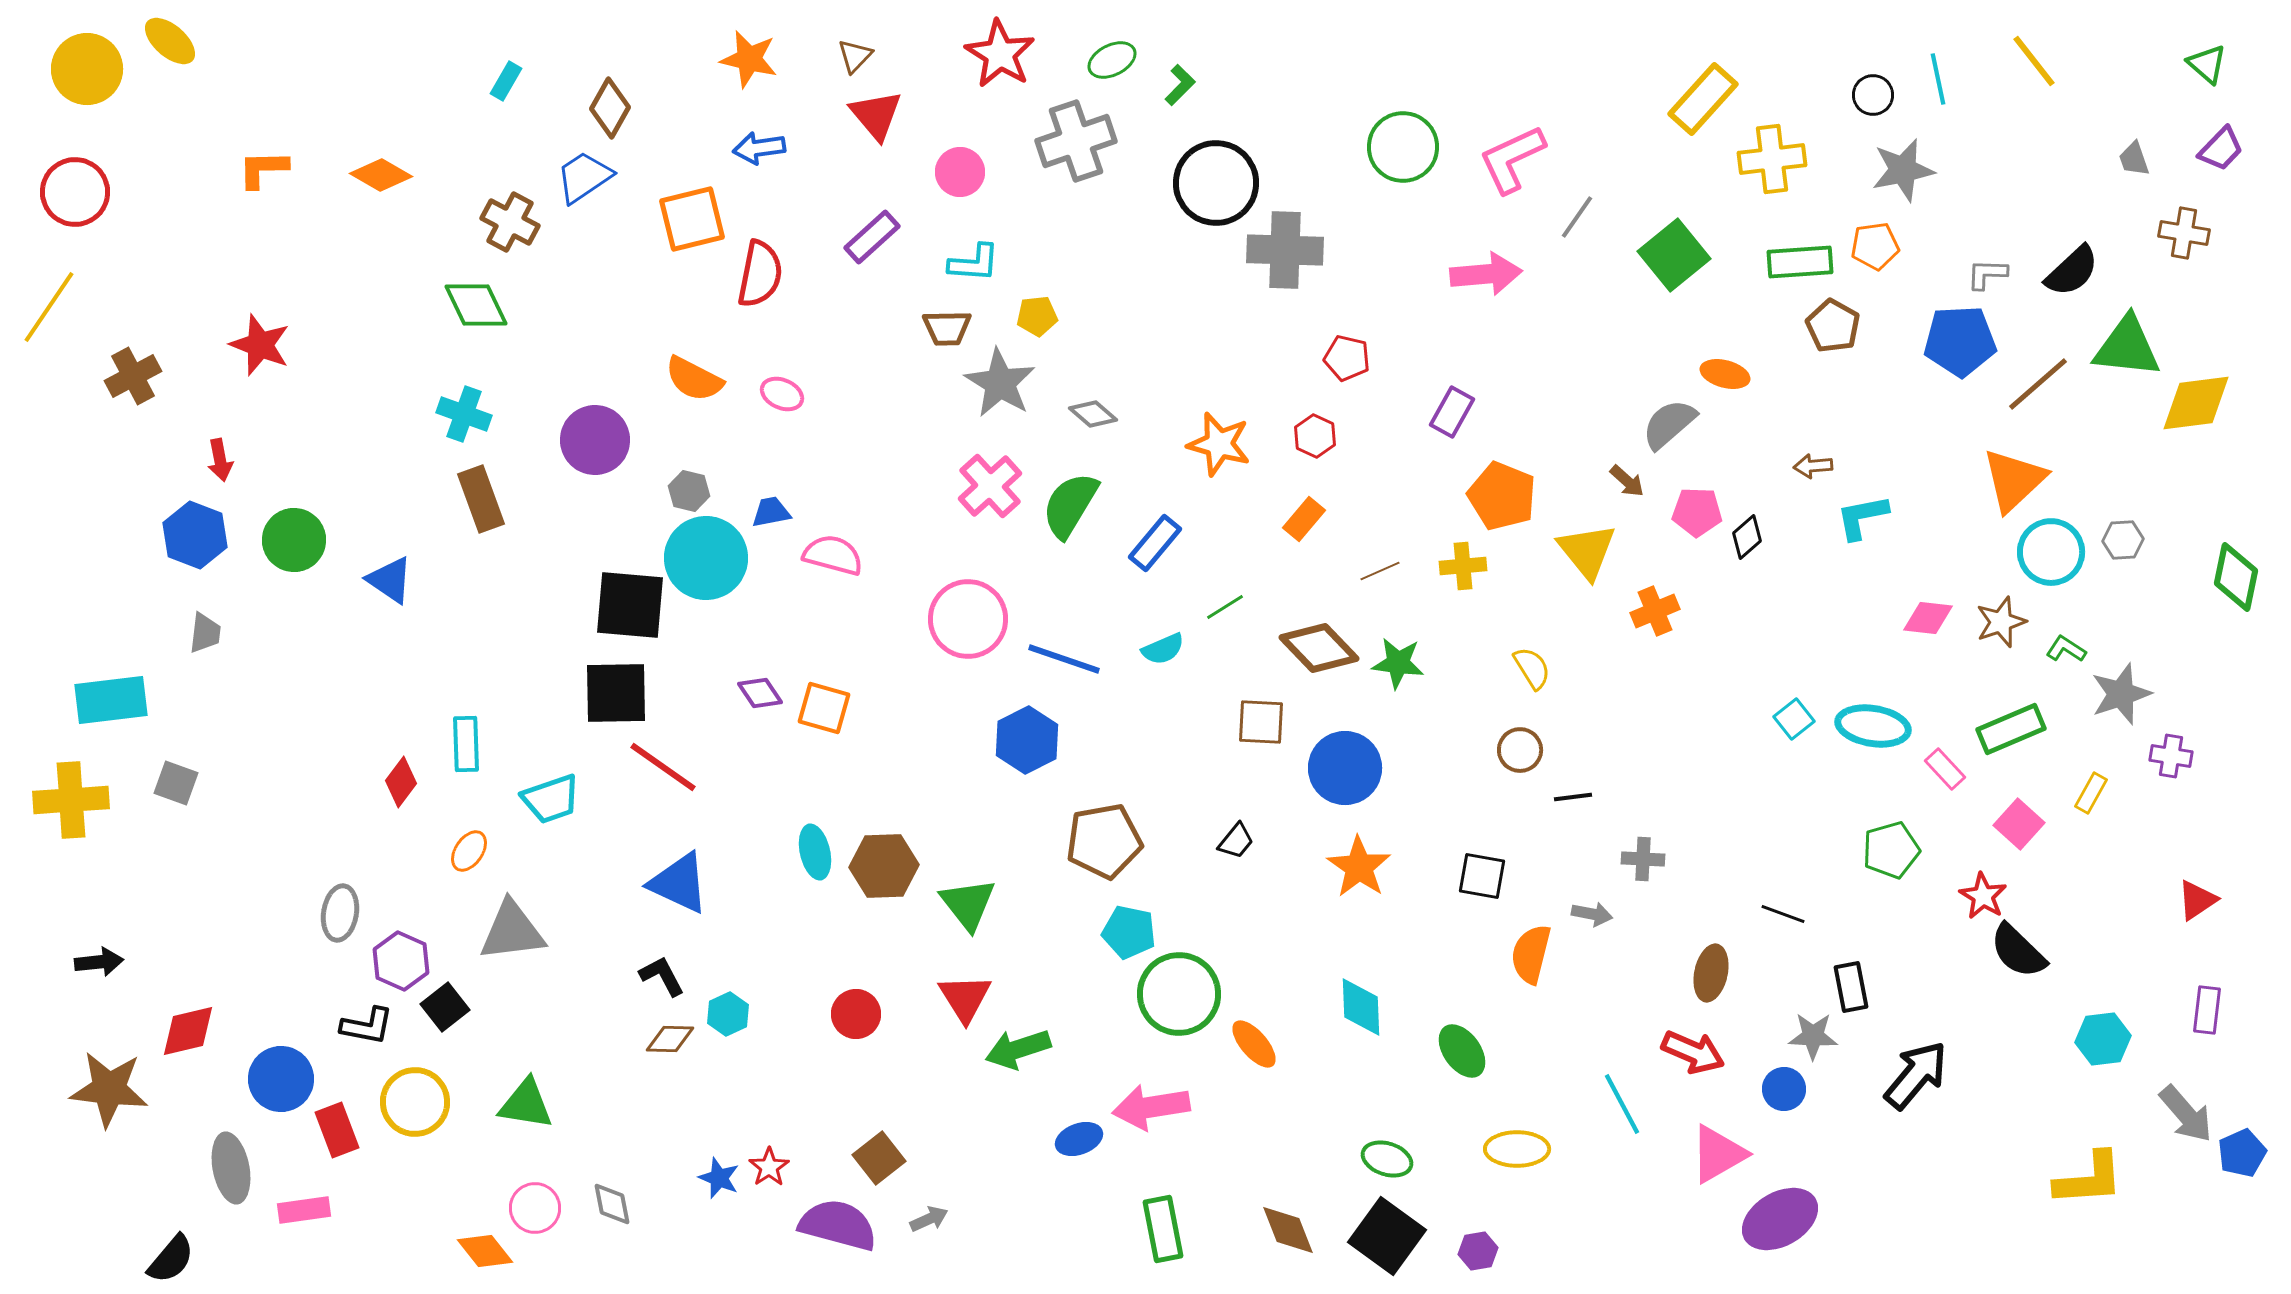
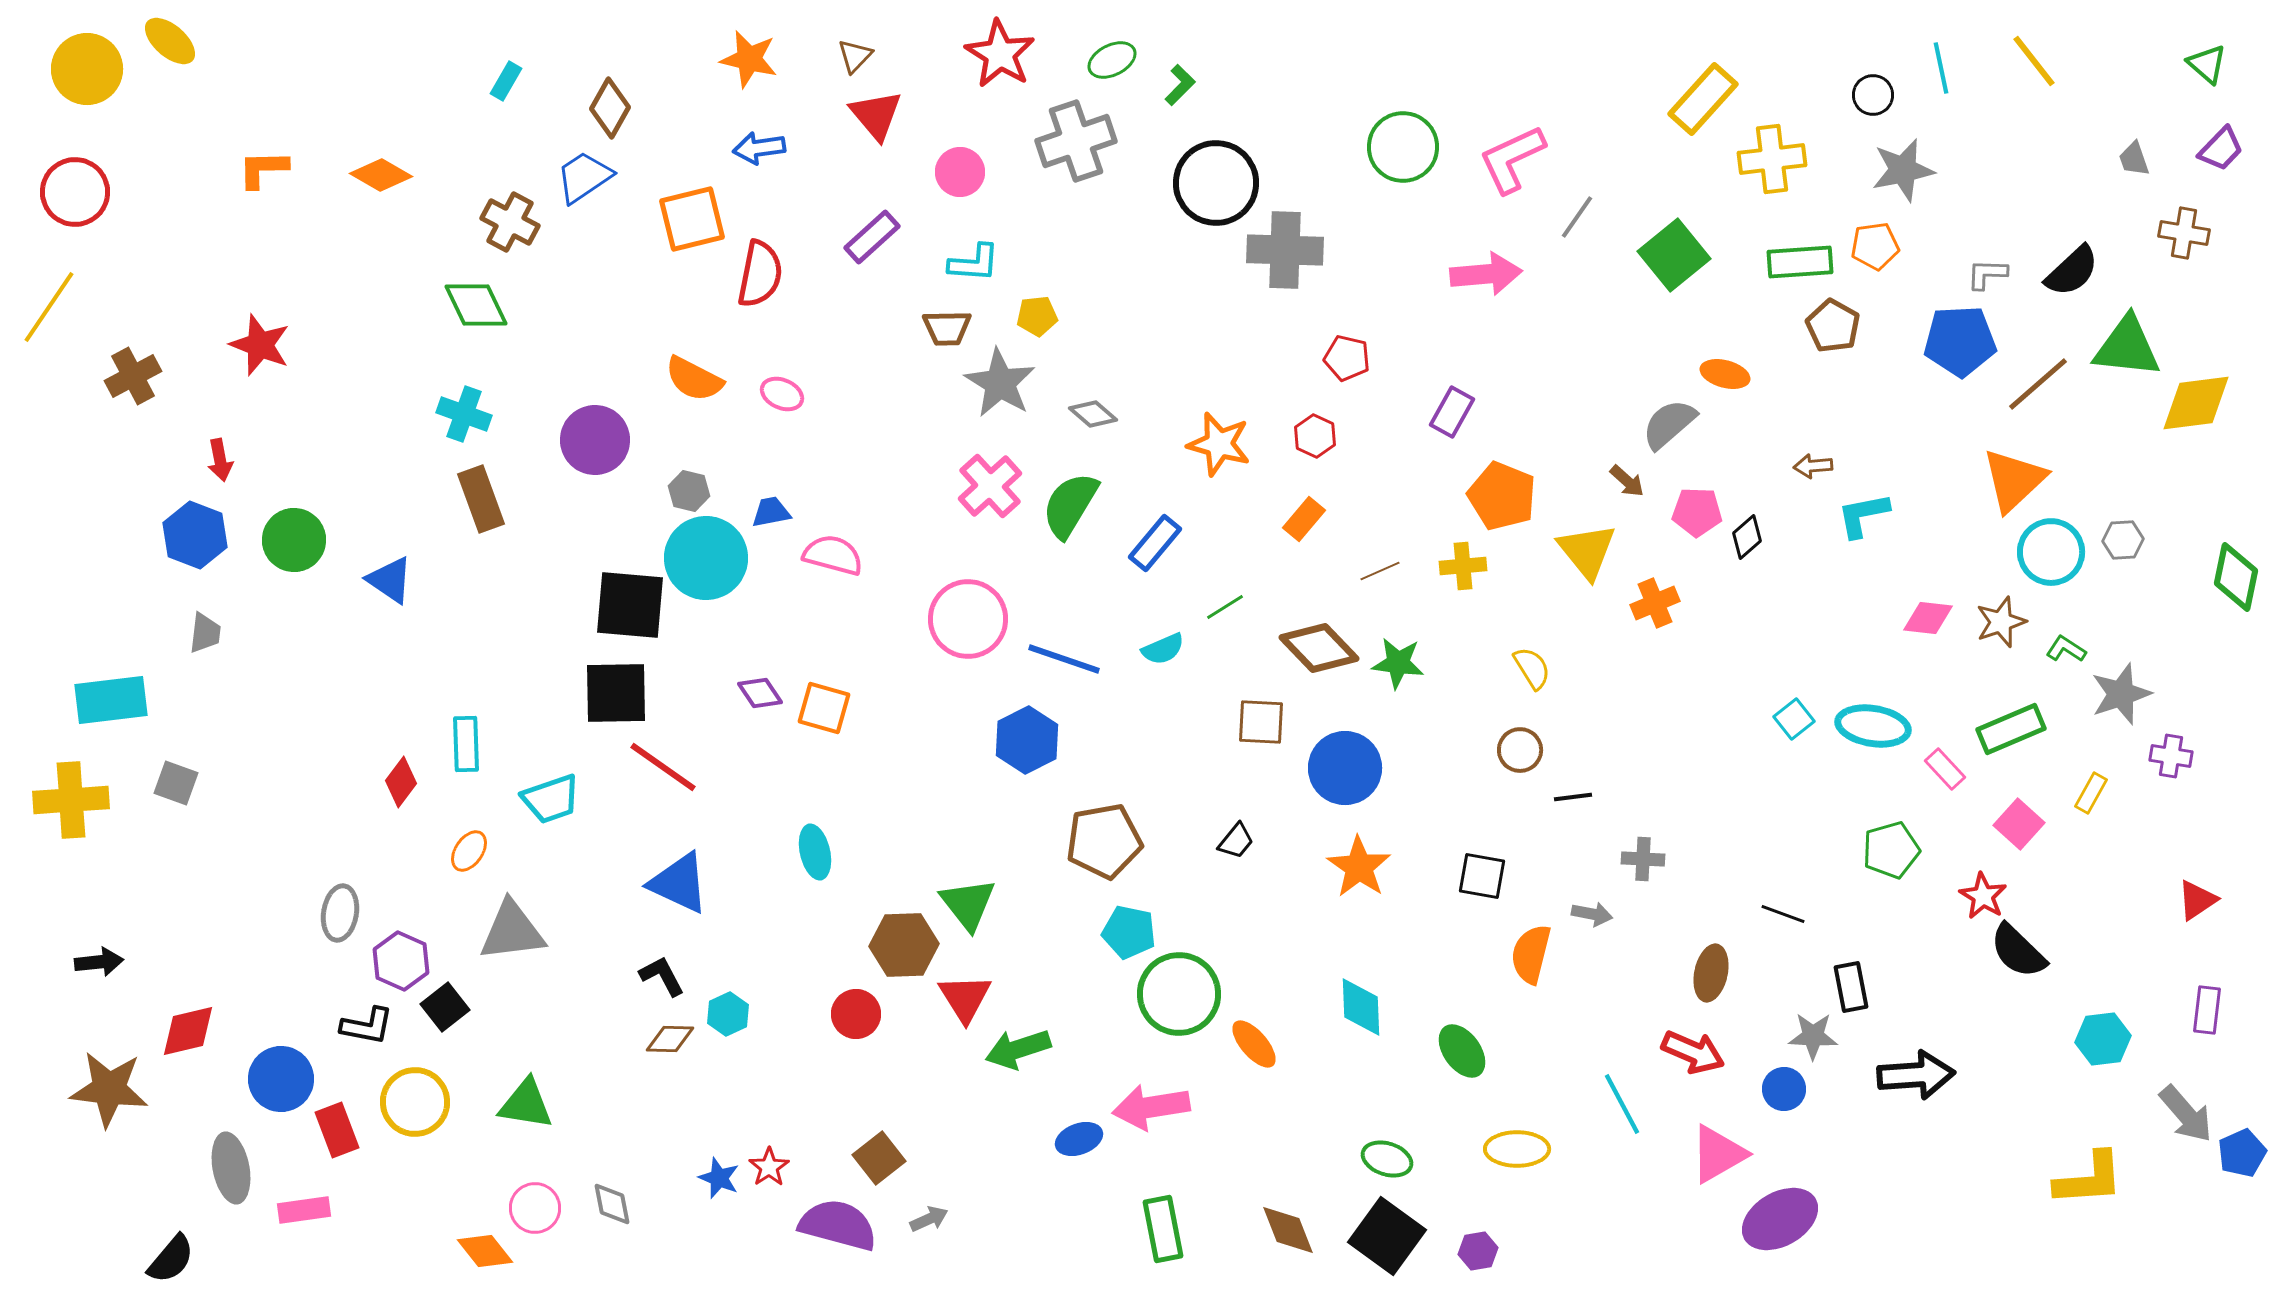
cyan line at (1938, 79): moved 3 px right, 11 px up
cyan L-shape at (1862, 517): moved 1 px right, 2 px up
orange cross at (1655, 611): moved 8 px up
brown hexagon at (884, 866): moved 20 px right, 79 px down
black arrow at (1916, 1075): rotated 46 degrees clockwise
